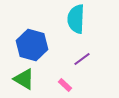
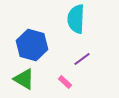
pink rectangle: moved 3 px up
